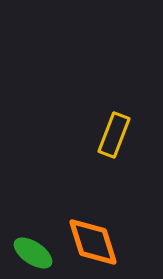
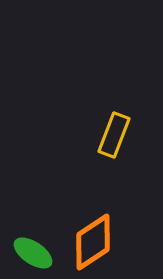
orange diamond: rotated 74 degrees clockwise
